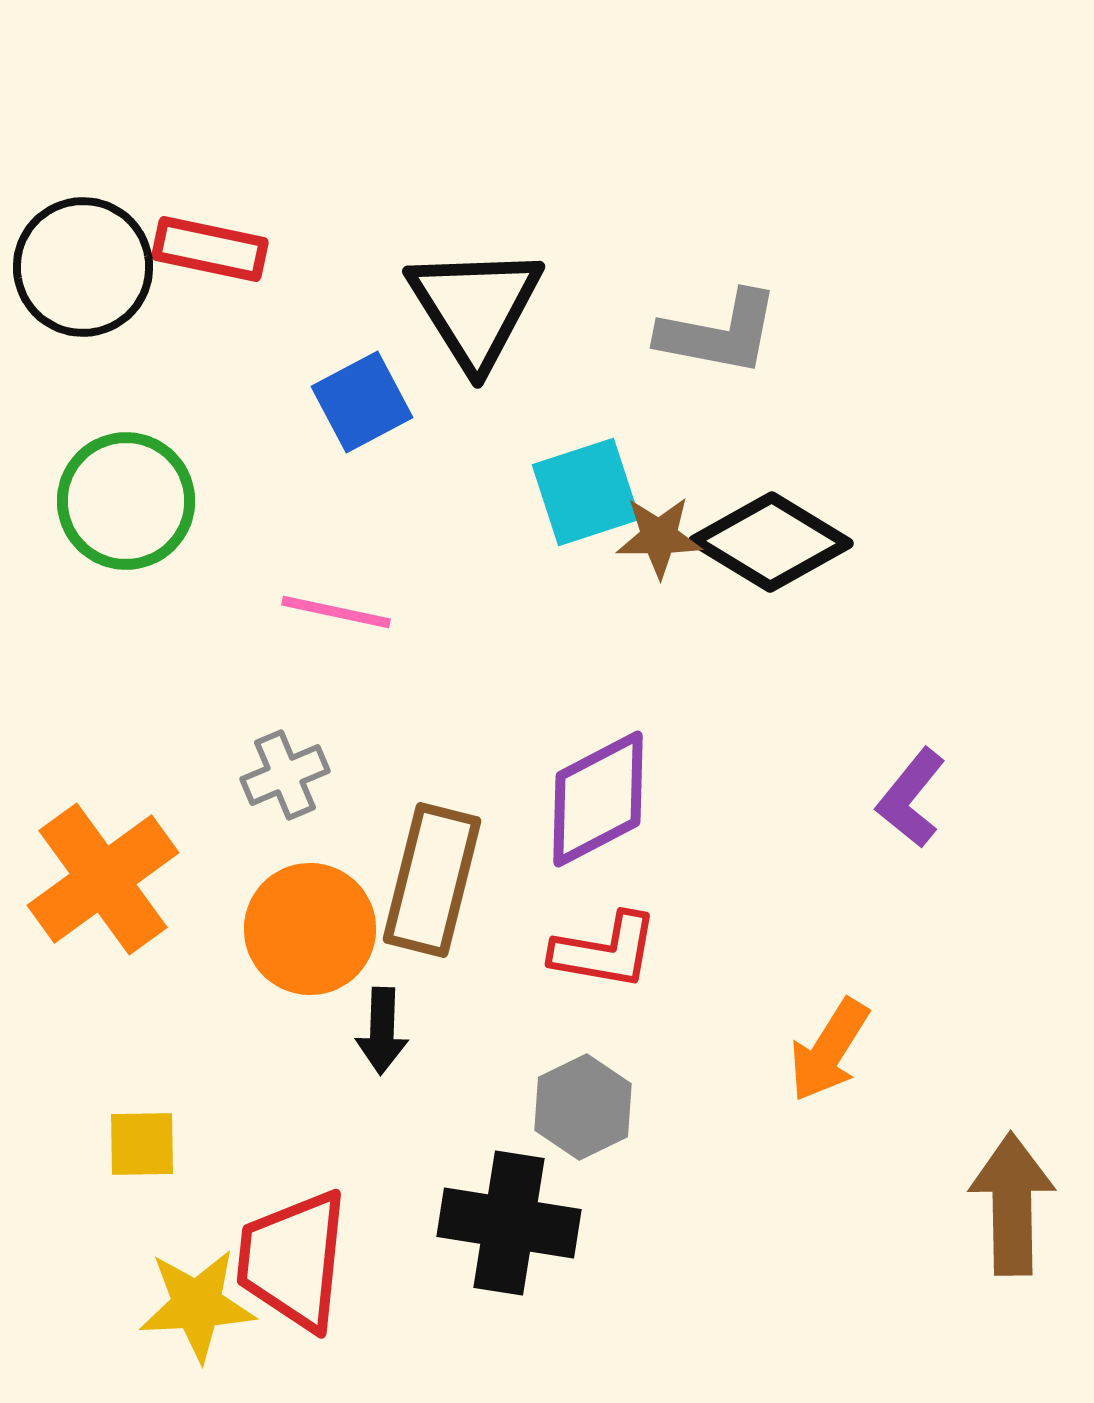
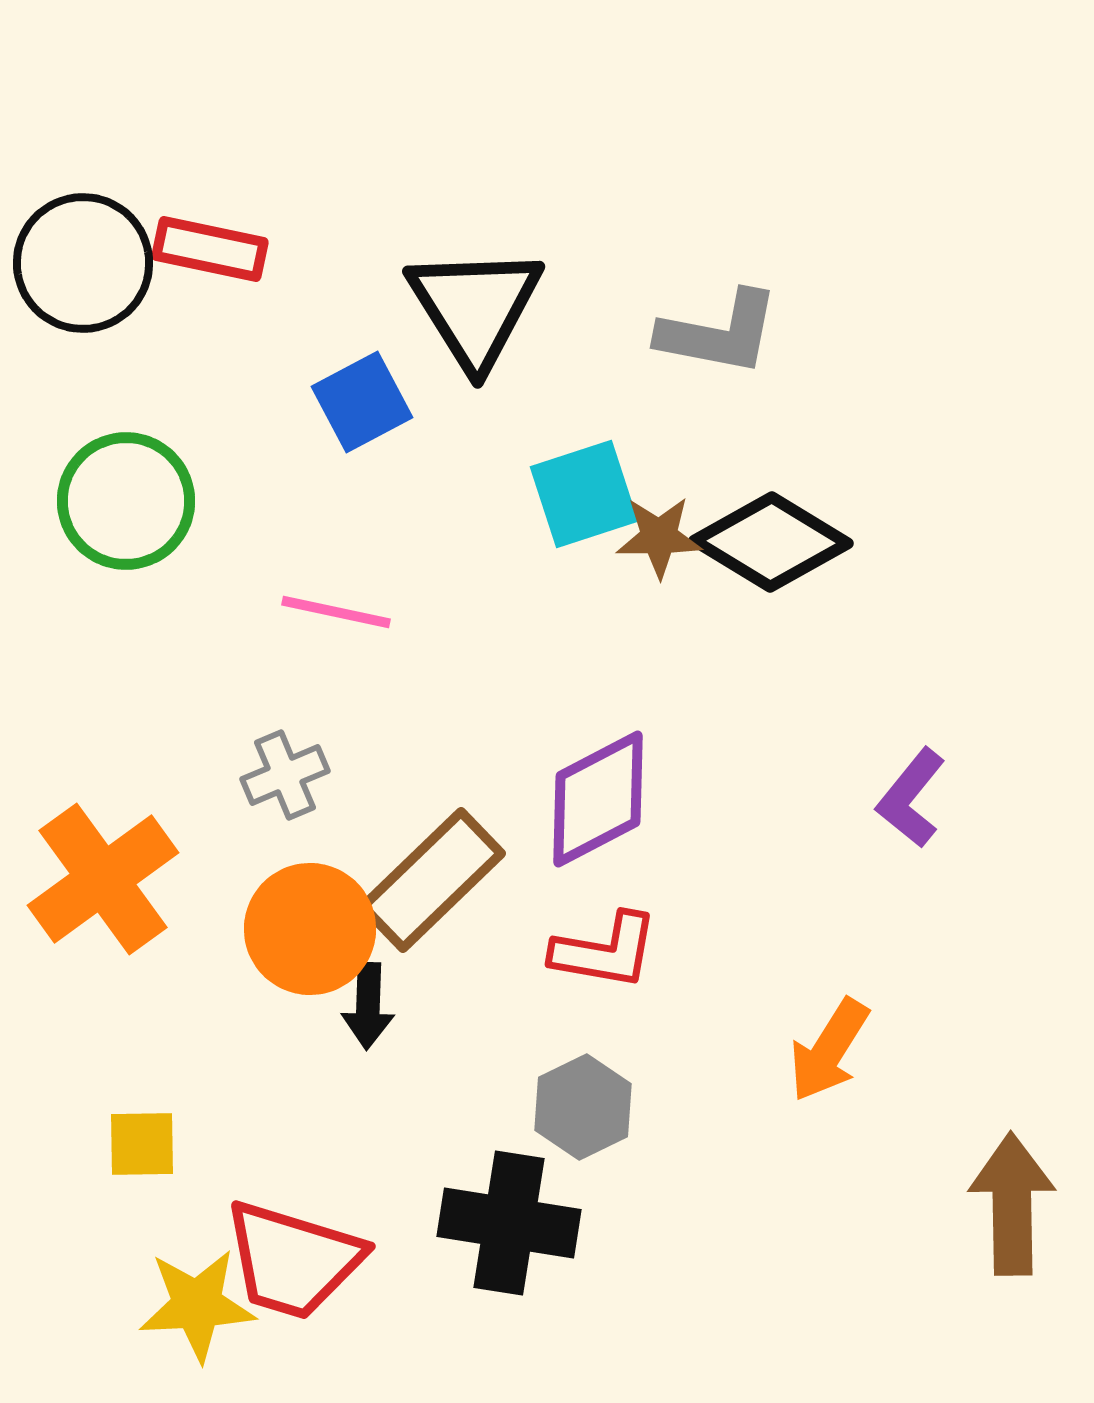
black circle: moved 4 px up
cyan square: moved 2 px left, 2 px down
brown rectangle: rotated 32 degrees clockwise
black arrow: moved 14 px left, 25 px up
red trapezoid: rotated 79 degrees counterclockwise
